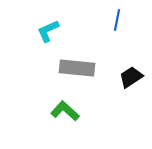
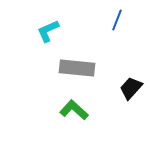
blue line: rotated 10 degrees clockwise
black trapezoid: moved 11 px down; rotated 15 degrees counterclockwise
green L-shape: moved 9 px right, 1 px up
